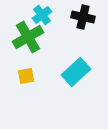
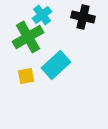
cyan rectangle: moved 20 px left, 7 px up
